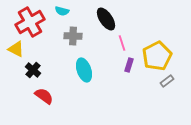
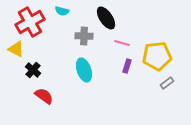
black ellipse: moved 1 px up
gray cross: moved 11 px right
pink line: rotated 56 degrees counterclockwise
yellow pentagon: rotated 20 degrees clockwise
purple rectangle: moved 2 px left, 1 px down
gray rectangle: moved 2 px down
